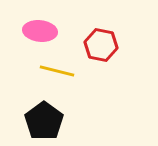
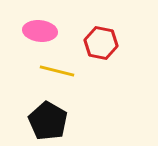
red hexagon: moved 2 px up
black pentagon: moved 4 px right; rotated 6 degrees counterclockwise
